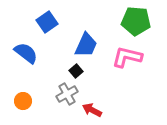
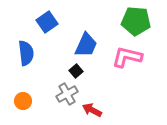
blue semicircle: rotated 45 degrees clockwise
